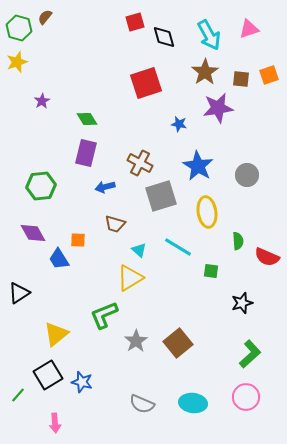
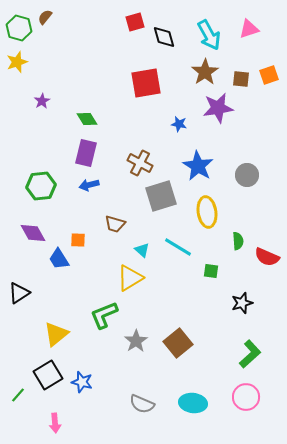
red square at (146, 83): rotated 8 degrees clockwise
blue arrow at (105, 187): moved 16 px left, 2 px up
cyan triangle at (139, 250): moved 3 px right
